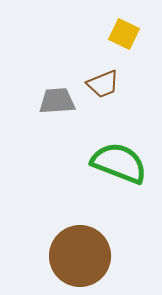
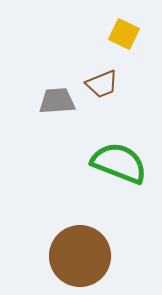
brown trapezoid: moved 1 px left
